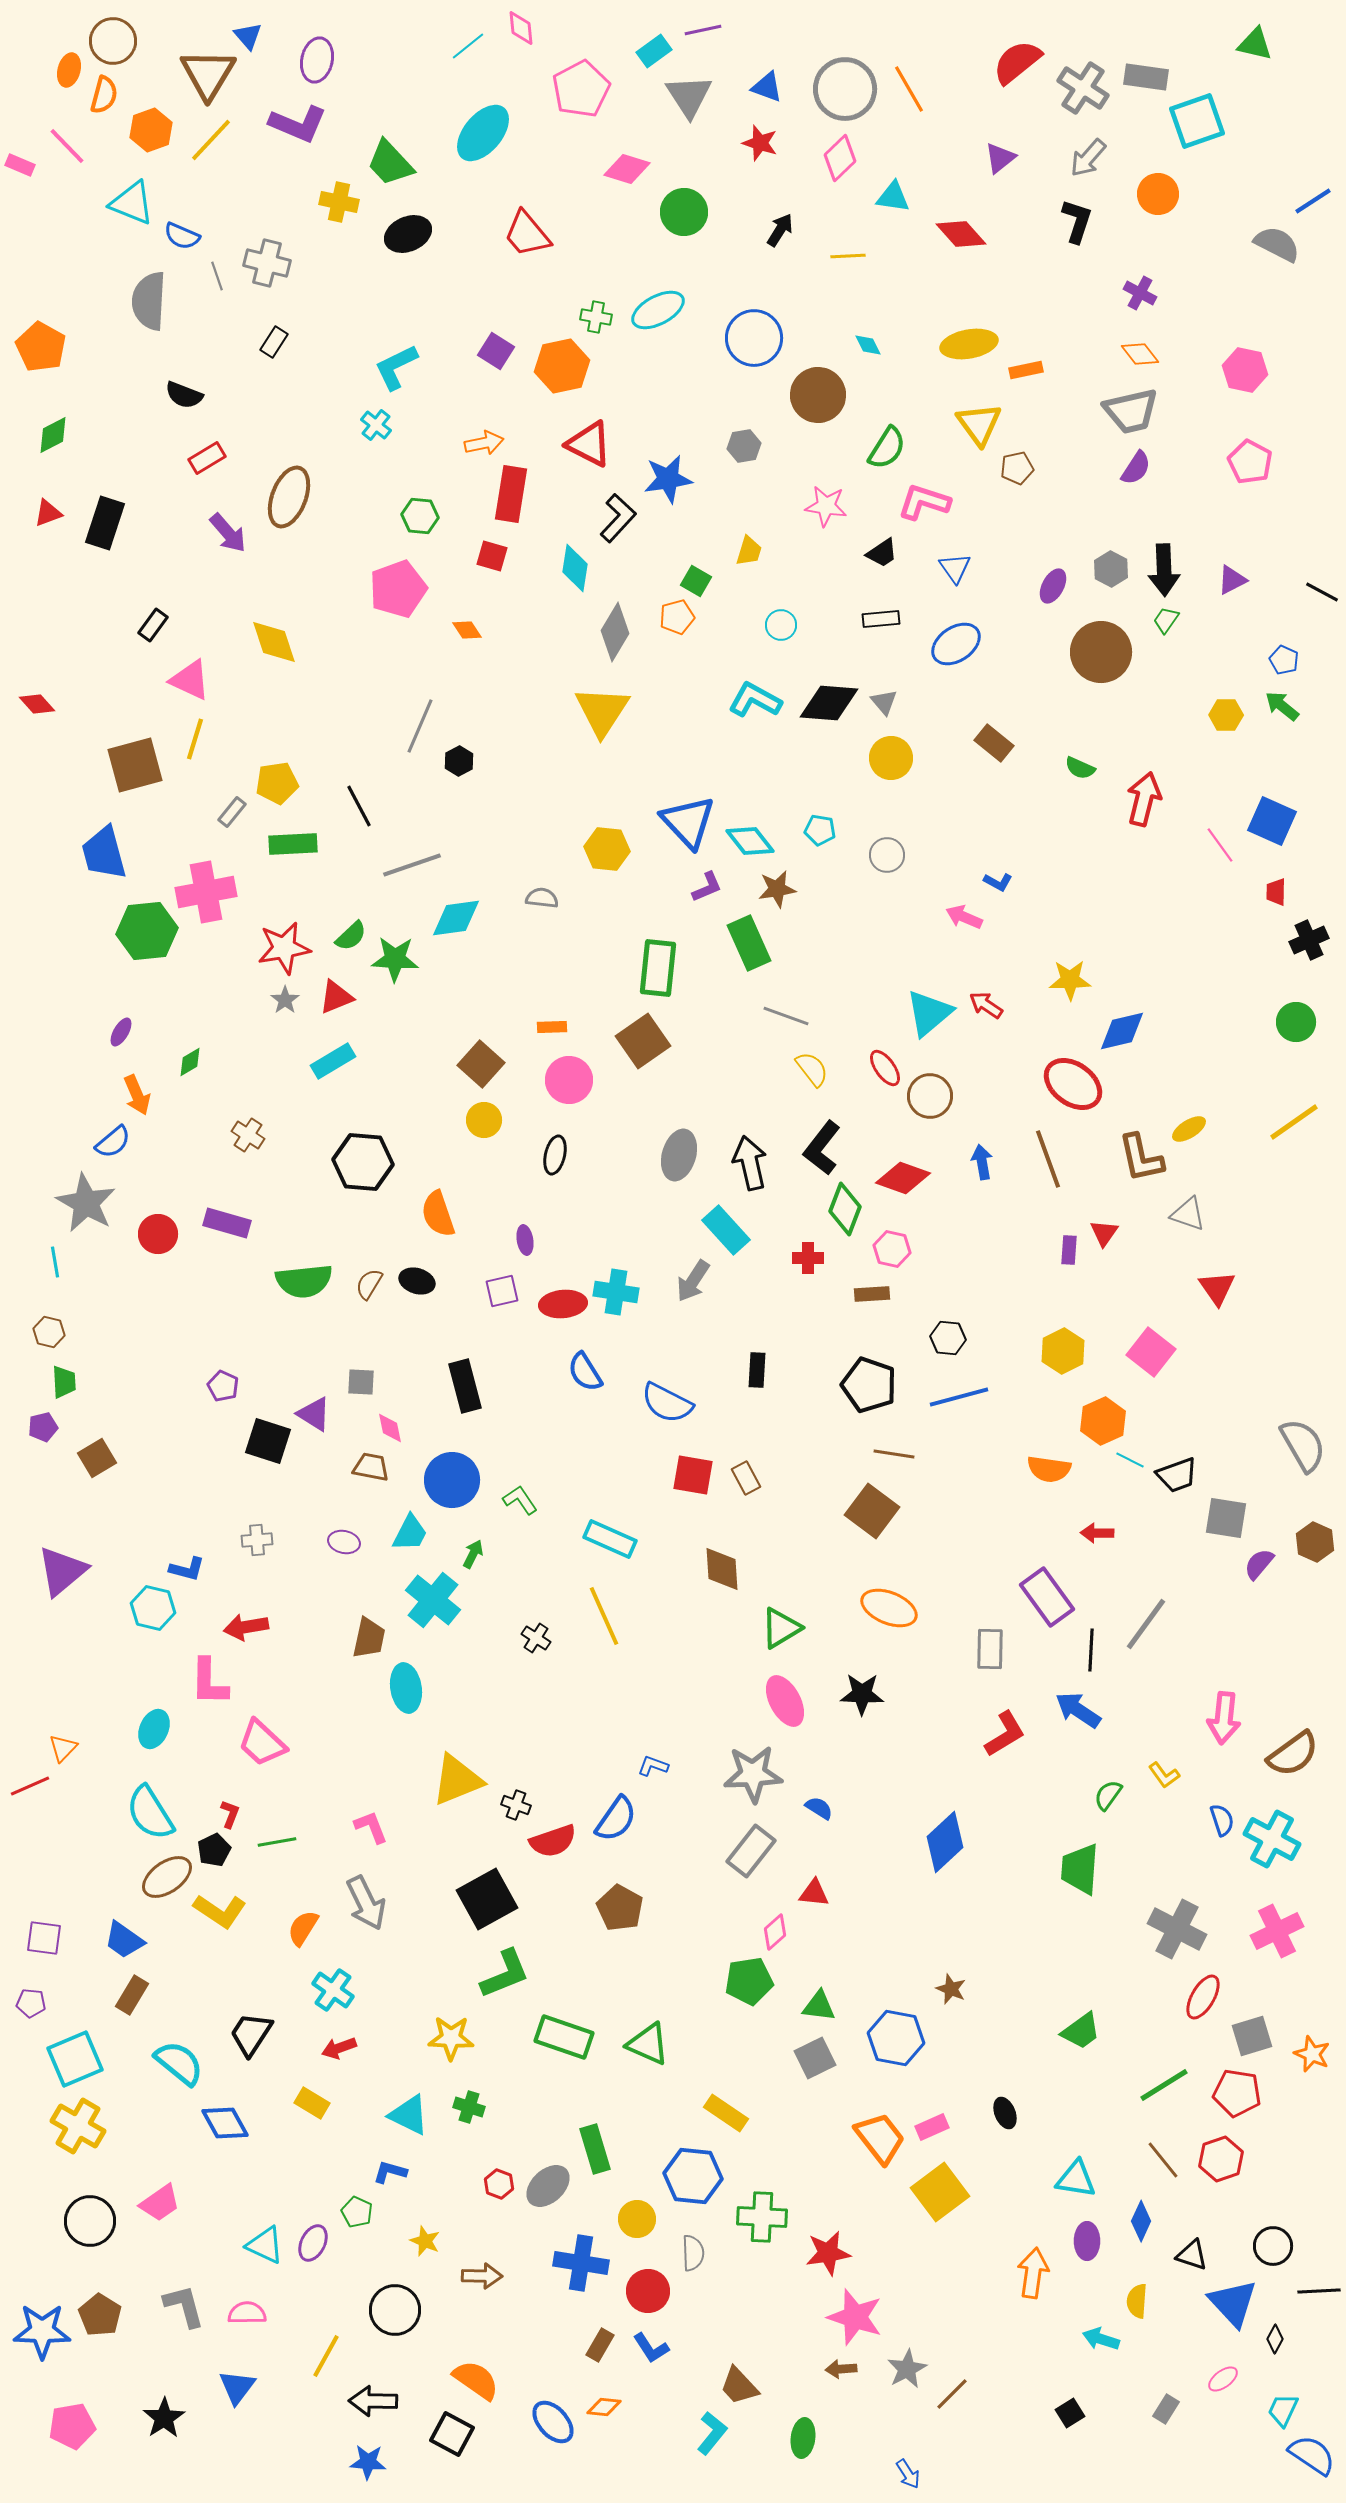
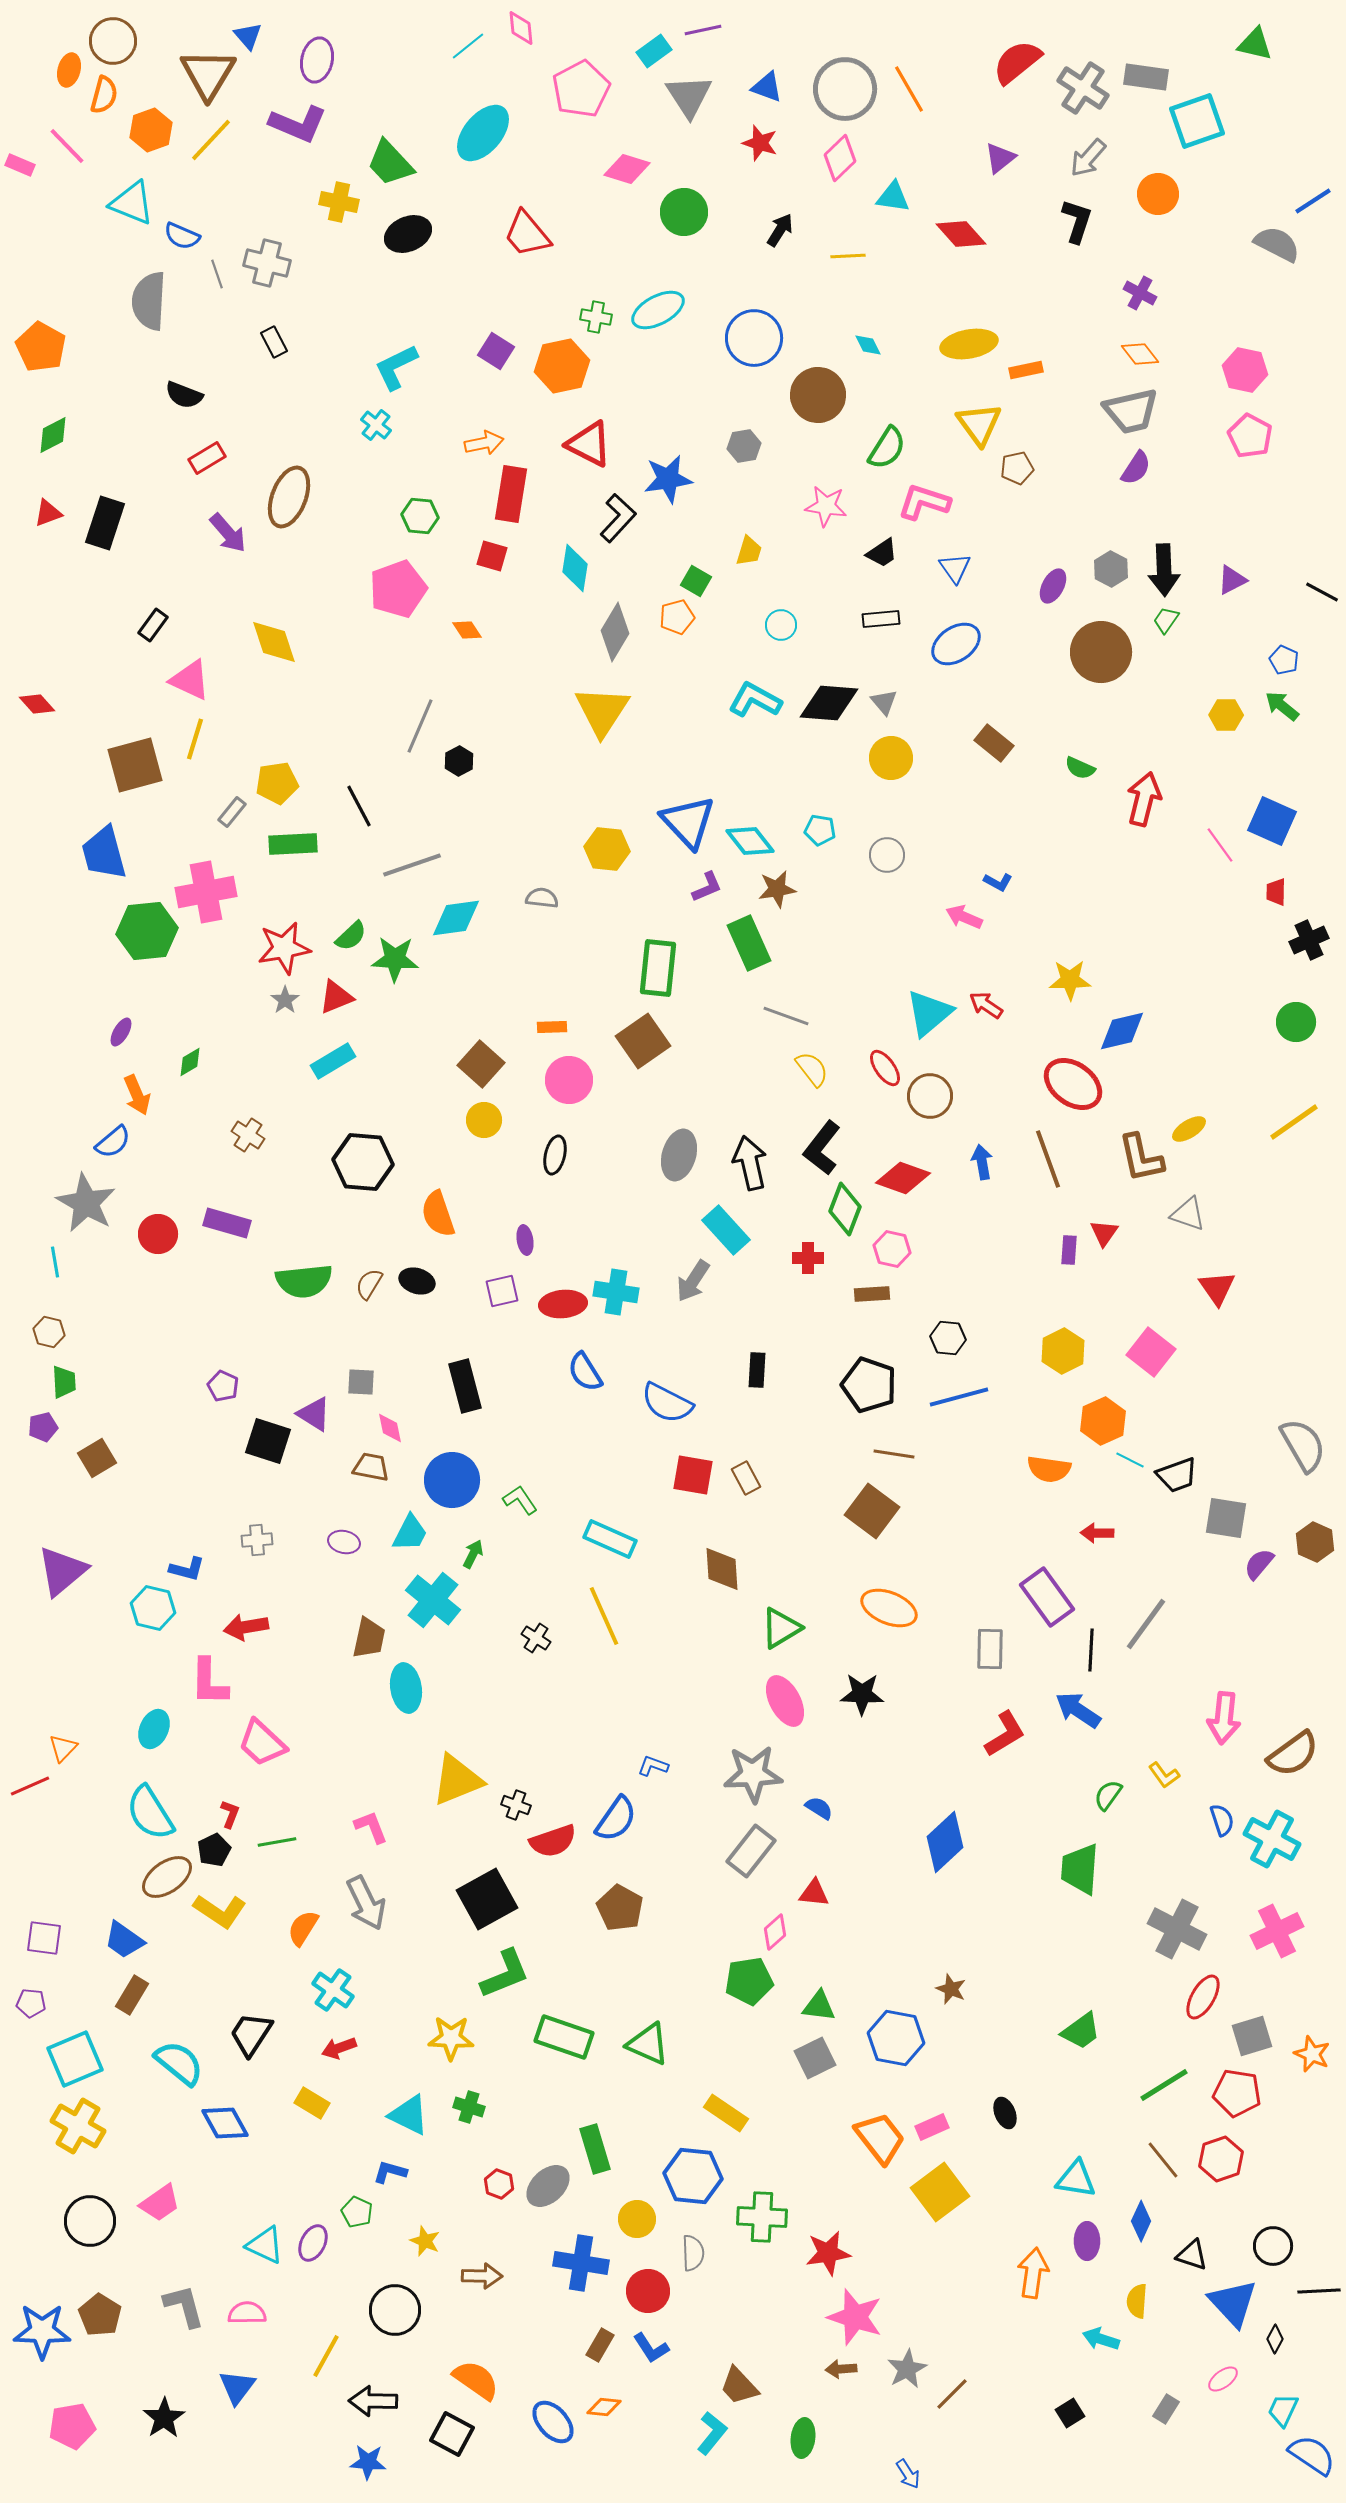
gray line at (217, 276): moved 2 px up
black rectangle at (274, 342): rotated 60 degrees counterclockwise
pink pentagon at (1250, 462): moved 26 px up
